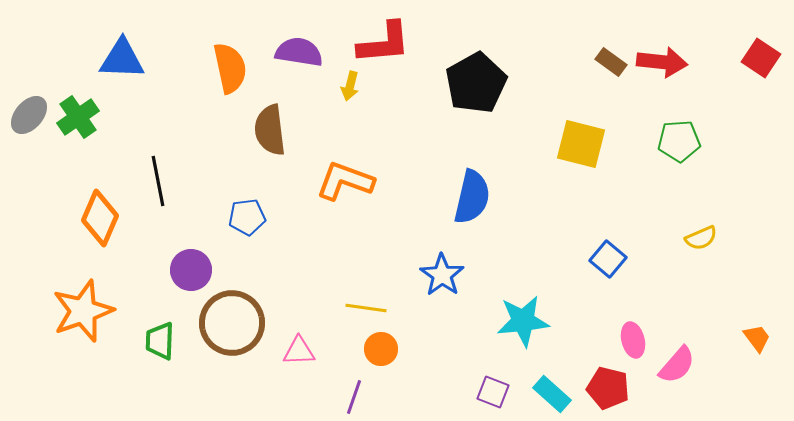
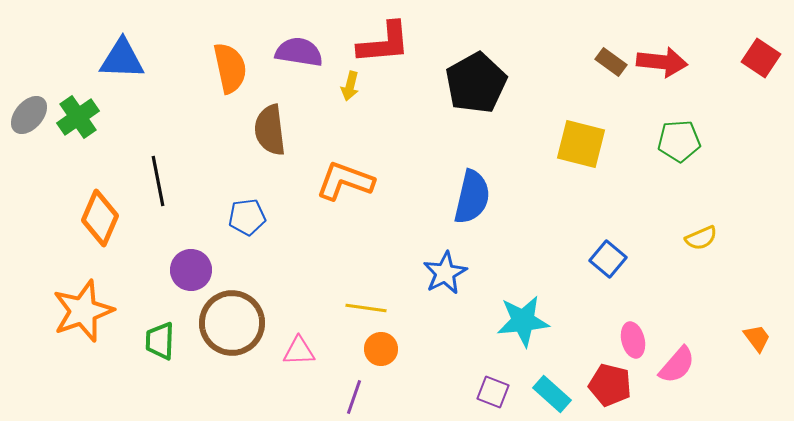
blue star: moved 3 px right, 2 px up; rotated 9 degrees clockwise
red pentagon: moved 2 px right, 3 px up
